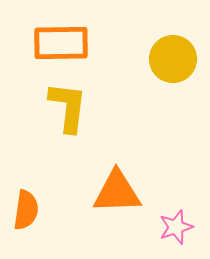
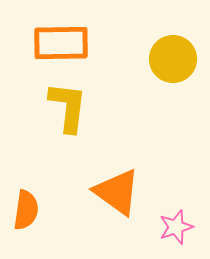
orange triangle: rotated 38 degrees clockwise
